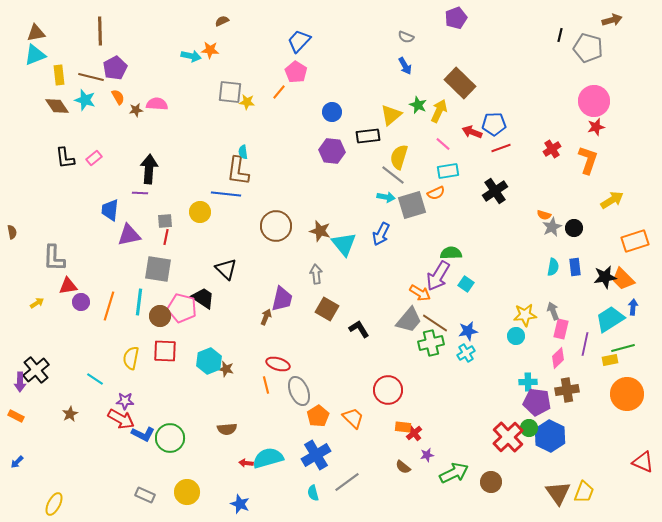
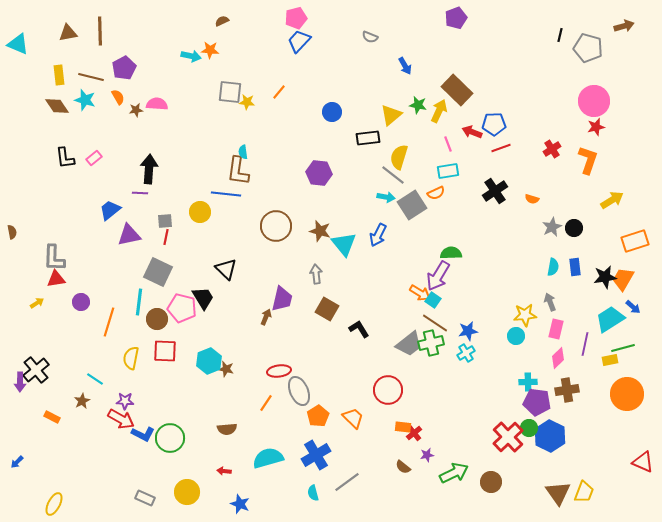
brown arrow at (612, 20): moved 12 px right, 6 px down
brown triangle at (36, 33): moved 32 px right
gray semicircle at (406, 37): moved 36 px left
cyan triangle at (35, 55): moved 17 px left, 11 px up; rotated 45 degrees clockwise
purple pentagon at (115, 68): moved 9 px right
pink pentagon at (296, 72): moved 54 px up; rotated 25 degrees clockwise
brown rectangle at (460, 83): moved 3 px left, 7 px down
green star at (418, 105): rotated 12 degrees counterclockwise
black rectangle at (368, 136): moved 2 px down
pink line at (443, 144): moved 5 px right; rotated 28 degrees clockwise
purple hexagon at (332, 151): moved 13 px left, 22 px down
gray square at (412, 205): rotated 16 degrees counterclockwise
blue trapezoid at (110, 210): rotated 45 degrees clockwise
orange semicircle at (544, 215): moved 12 px left, 16 px up
blue arrow at (381, 234): moved 3 px left, 1 px down
gray square at (158, 269): moved 3 px down; rotated 16 degrees clockwise
orange trapezoid at (623, 279): rotated 75 degrees clockwise
cyan square at (466, 284): moved 33 px left, 16 px down
red triangle at (68, 286): moved 12 px left, 7 px up
black trapezoid at (203, 298): rotated 25 degrees clockwise
orange line at (109, 306): moved 16 px down
blue arrow at (633, 307): rotated 126 degrees clockwise
gray arrow at (553, 311): moved 3 px left, 9 px up
brown circle at (160, 316): moved 3 px left, 3 px down
gray trapezoid at (409, 320): moved 24 px down; rotated 12 degrees clockwise
pink rectangle at (561, 329): moved 5 px left
red ellipse at (278, 364): moved 1 px right, 7 px down; rotated 25 degrees counterclockwise
orange line at (266, 385): moved 18 px down; rotated 48 degrees clockwise
brown star at (70, 414): moved 12 px right, 13 px up
orange rectangle at (16, 416): moved 36 px right, 1 px down
red arrow at (246, 463): moved 22 px left, 8 px down
gray rectangle at (145, 495): moved 3 px down
